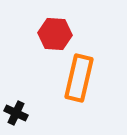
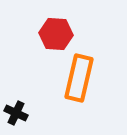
red hexagon: moved 1 px right
